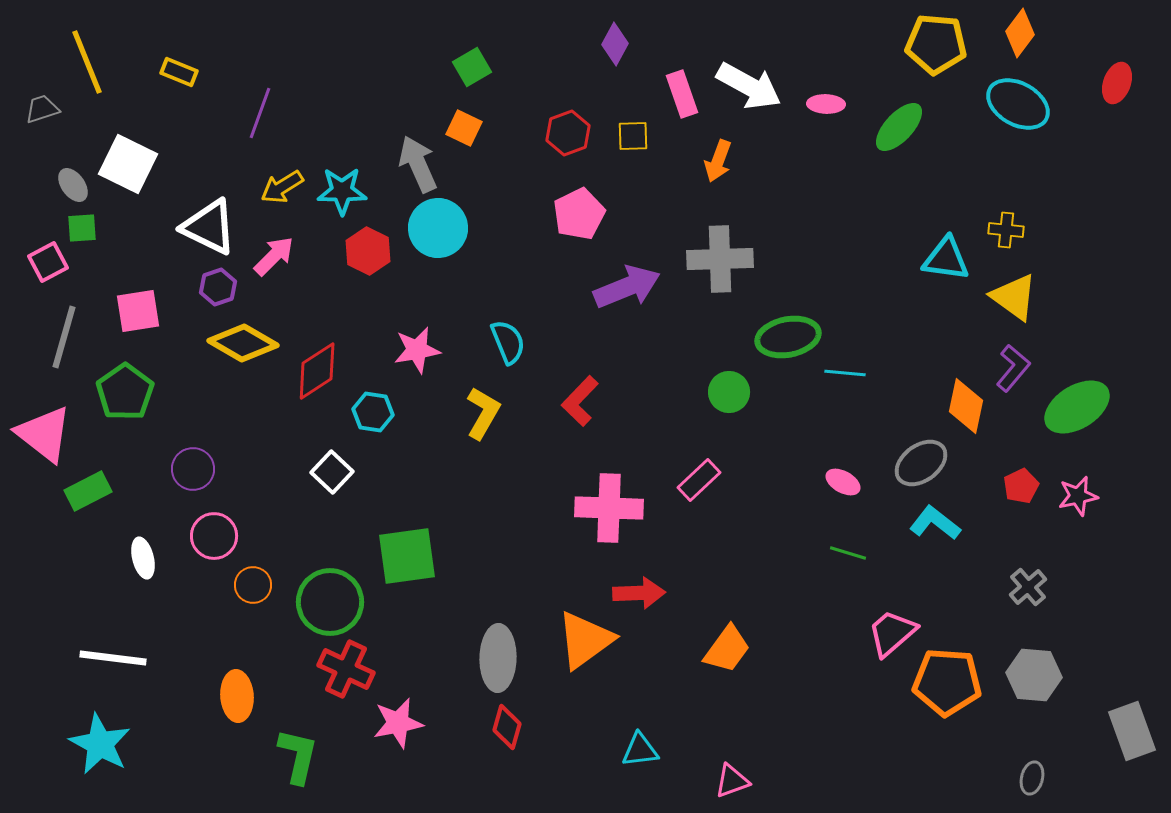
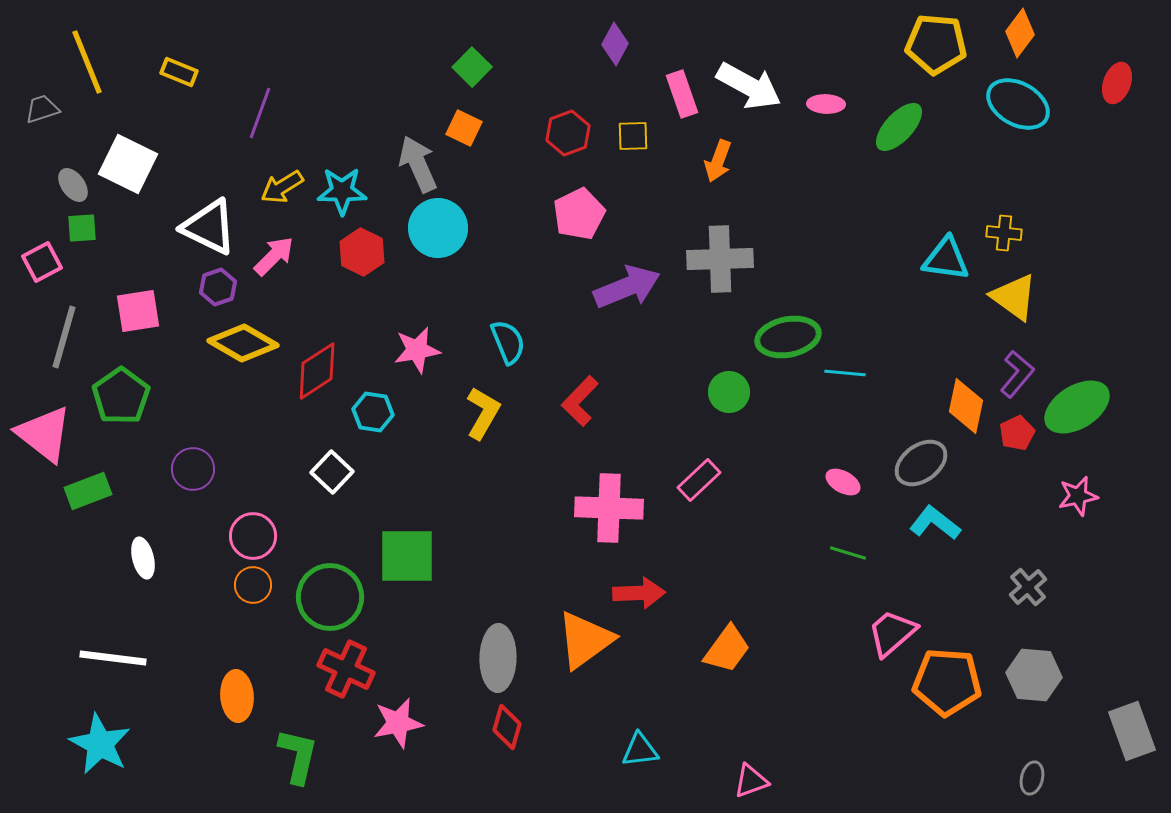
green square at (472, 67): rotated 15 degrees counterclockwise
yellow cross at (1006, 230): moved 2 px left, 3 px down
red hexagon at (368, 251): moved 6 px left, 1 px down
pink square at (48, 262): moved 6 px left
purple L-shape at (1013, 368): moved 4 px right, 6 px down
green pentagon at (125, 392): moved 4 px left, 4 px down
red pentagon at (1021, 486): moved 4 px left, 53 px up
green rectangle at (88, 491): rotated 6 degrees clockwise
pink circle at (214, 536): moved 39 px right
green square at (407, 556): rotated 8 degrees clockwise
green circle at (330, 602): moved 5 px up
pink triangle at (732, 781): moved 19 px right
